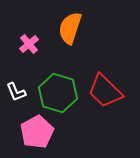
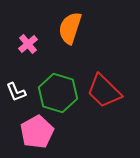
pink cross: moved 1 px left
red trapezoid: moved 1 px left
